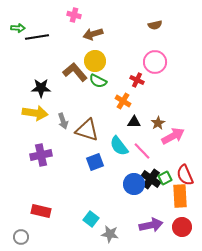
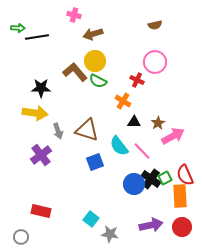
gray arrow: moved 5 px left, 10 px down
purple cross: rotated 25 degrees counterclockwise
